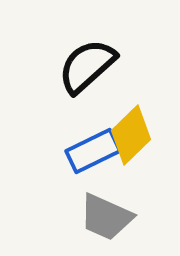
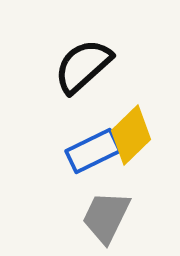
black semicircle: moved 4 px left
gray trapezoid: rotated 92 degrees clockwise
